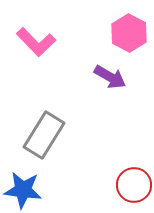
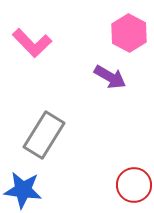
pink L-shape: moved 4 px left, 1 px down
